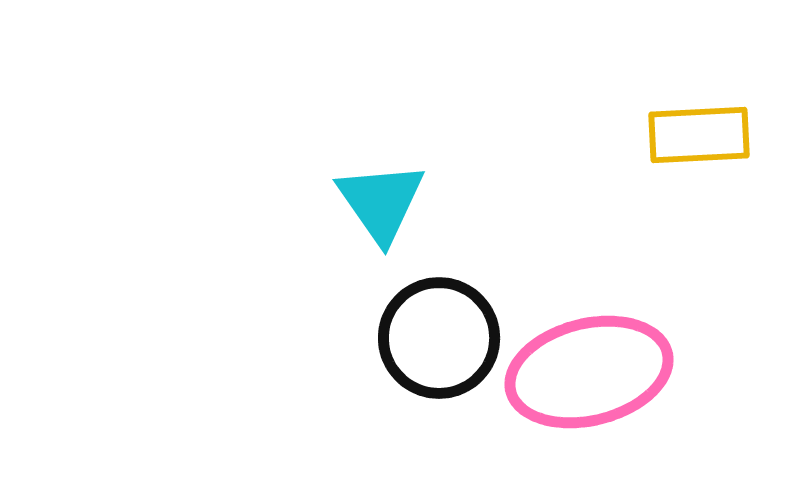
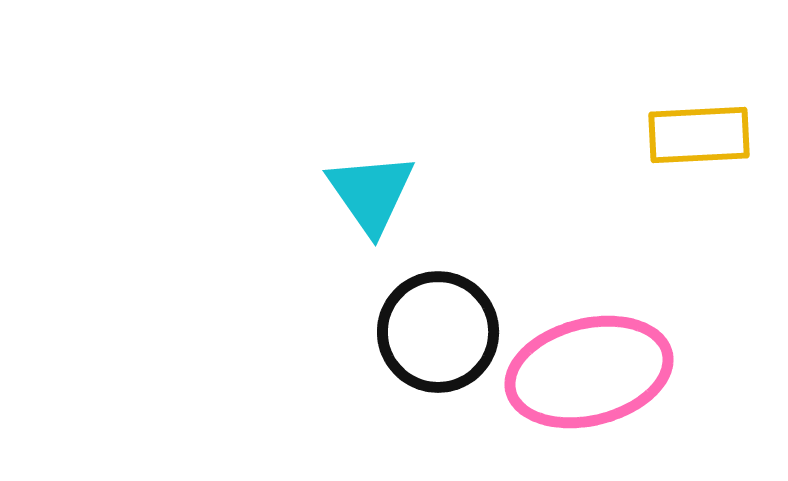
cyan triangle: moved 10 px left, 9 px up
black circle: moved 1 px left, 6 px up
